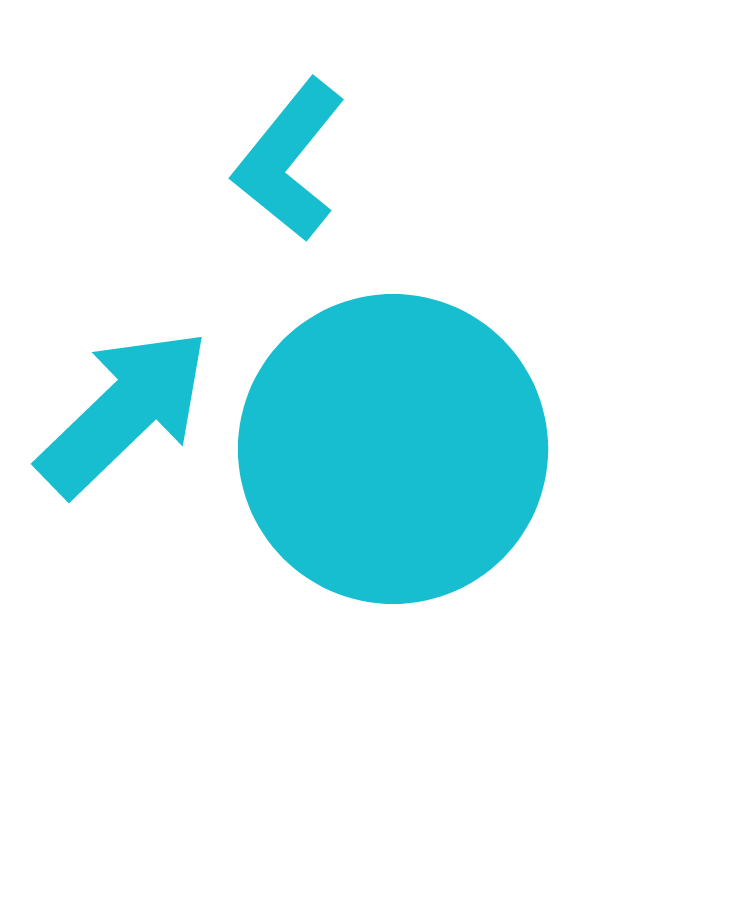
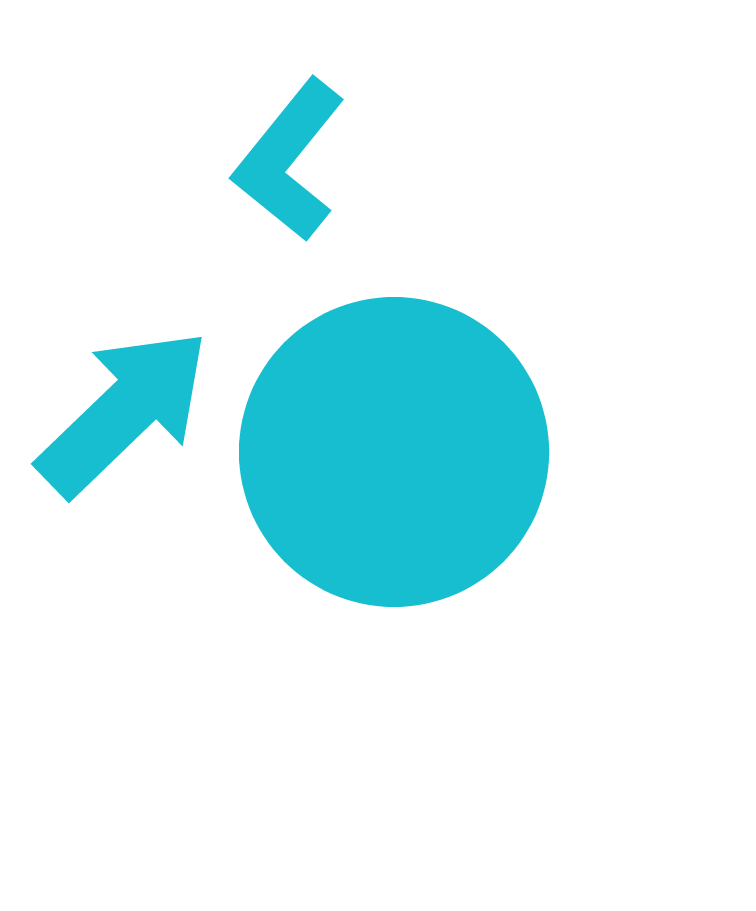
cyan circle: moved 1 px right, 3 px down
